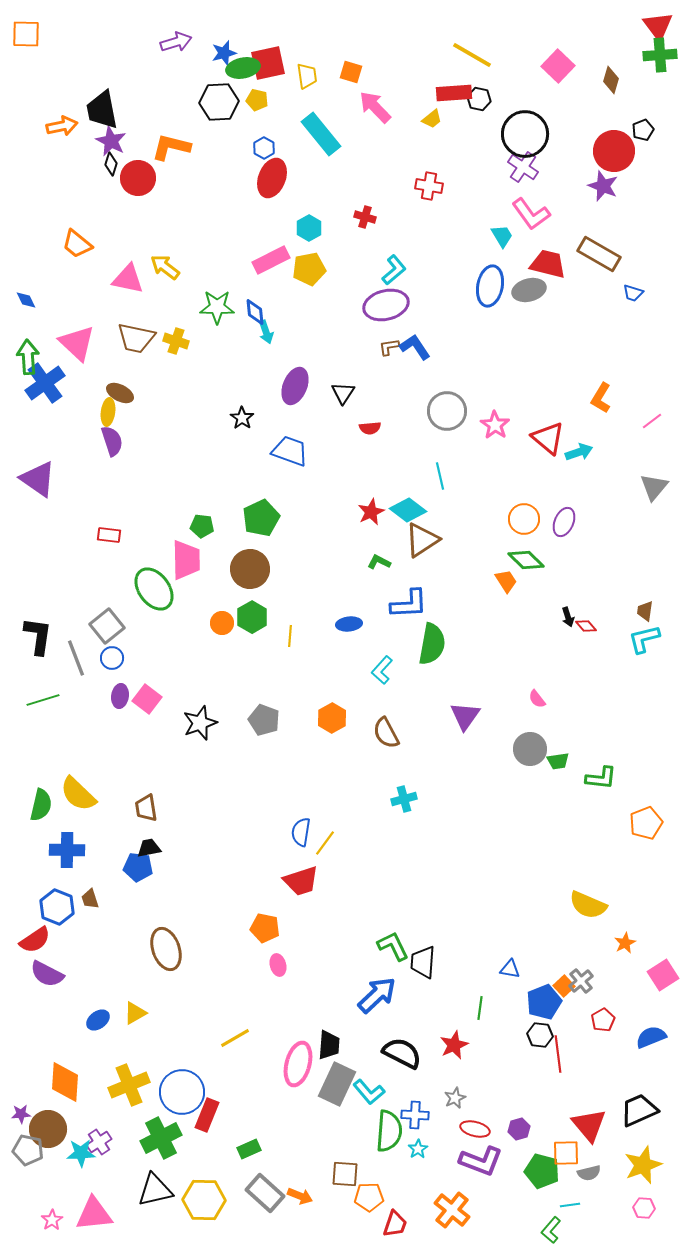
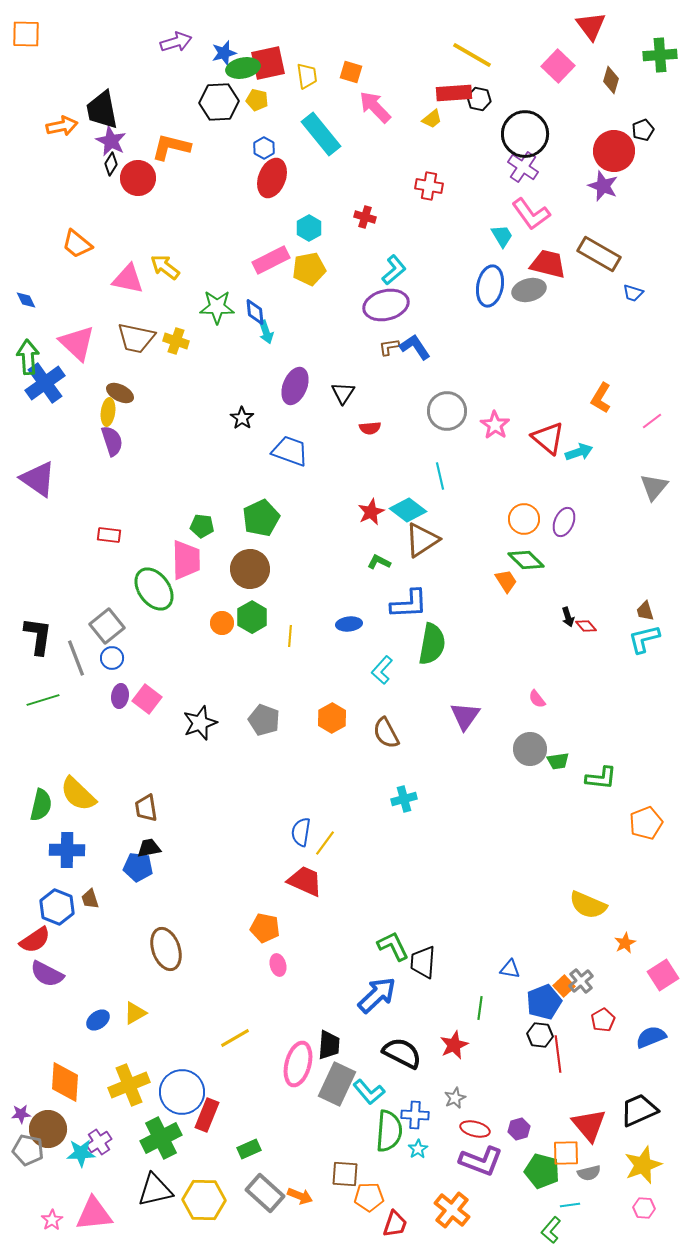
red triangle at (658, 26): moved 67 px left
black diamond at (111, 164): rotated 15 degrees clockwise
brown trapezoid at (645, 611): rotated 25 degrees counterclockwise
red trapezoid at (301, 881): moved 4 px right; rotated 138 degrees counterclockwise
